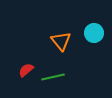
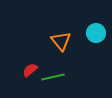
cyan circle: moved 2 px right
red semicircle: moved 4 px right
